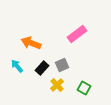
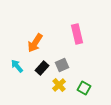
pink rectangle: rotated 66 degrees counterclockwise
orange arrow: moved 4 px right; rotated 78 degrees counterclockwise
yellow cross: moved 2 px right
